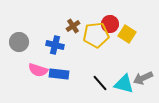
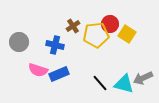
blue rectangle: rotated 30 degrees counterclockwise
